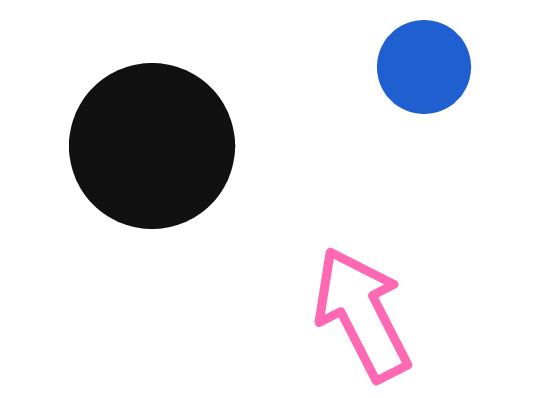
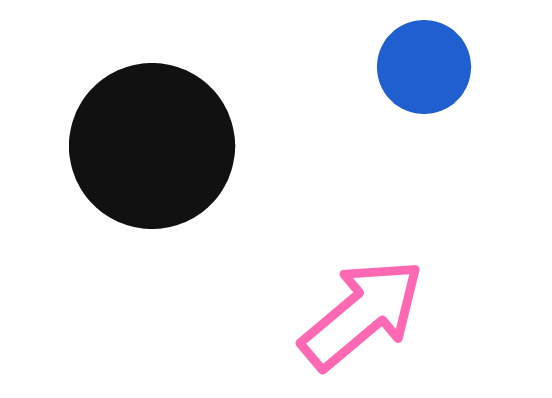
pink arrow: rotated 77 degrees clockwise
